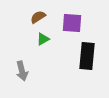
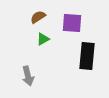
gray arrow: moved 6 px right, 5 px down
